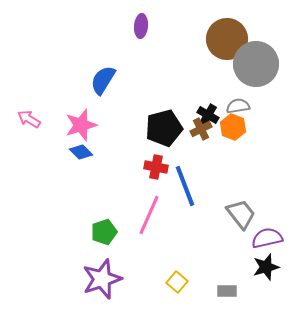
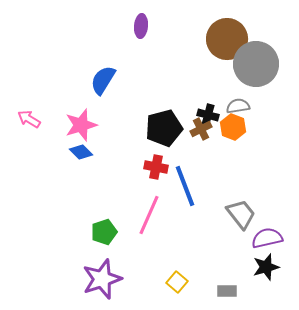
black cross: rotated 15 degrees counterclockwise
